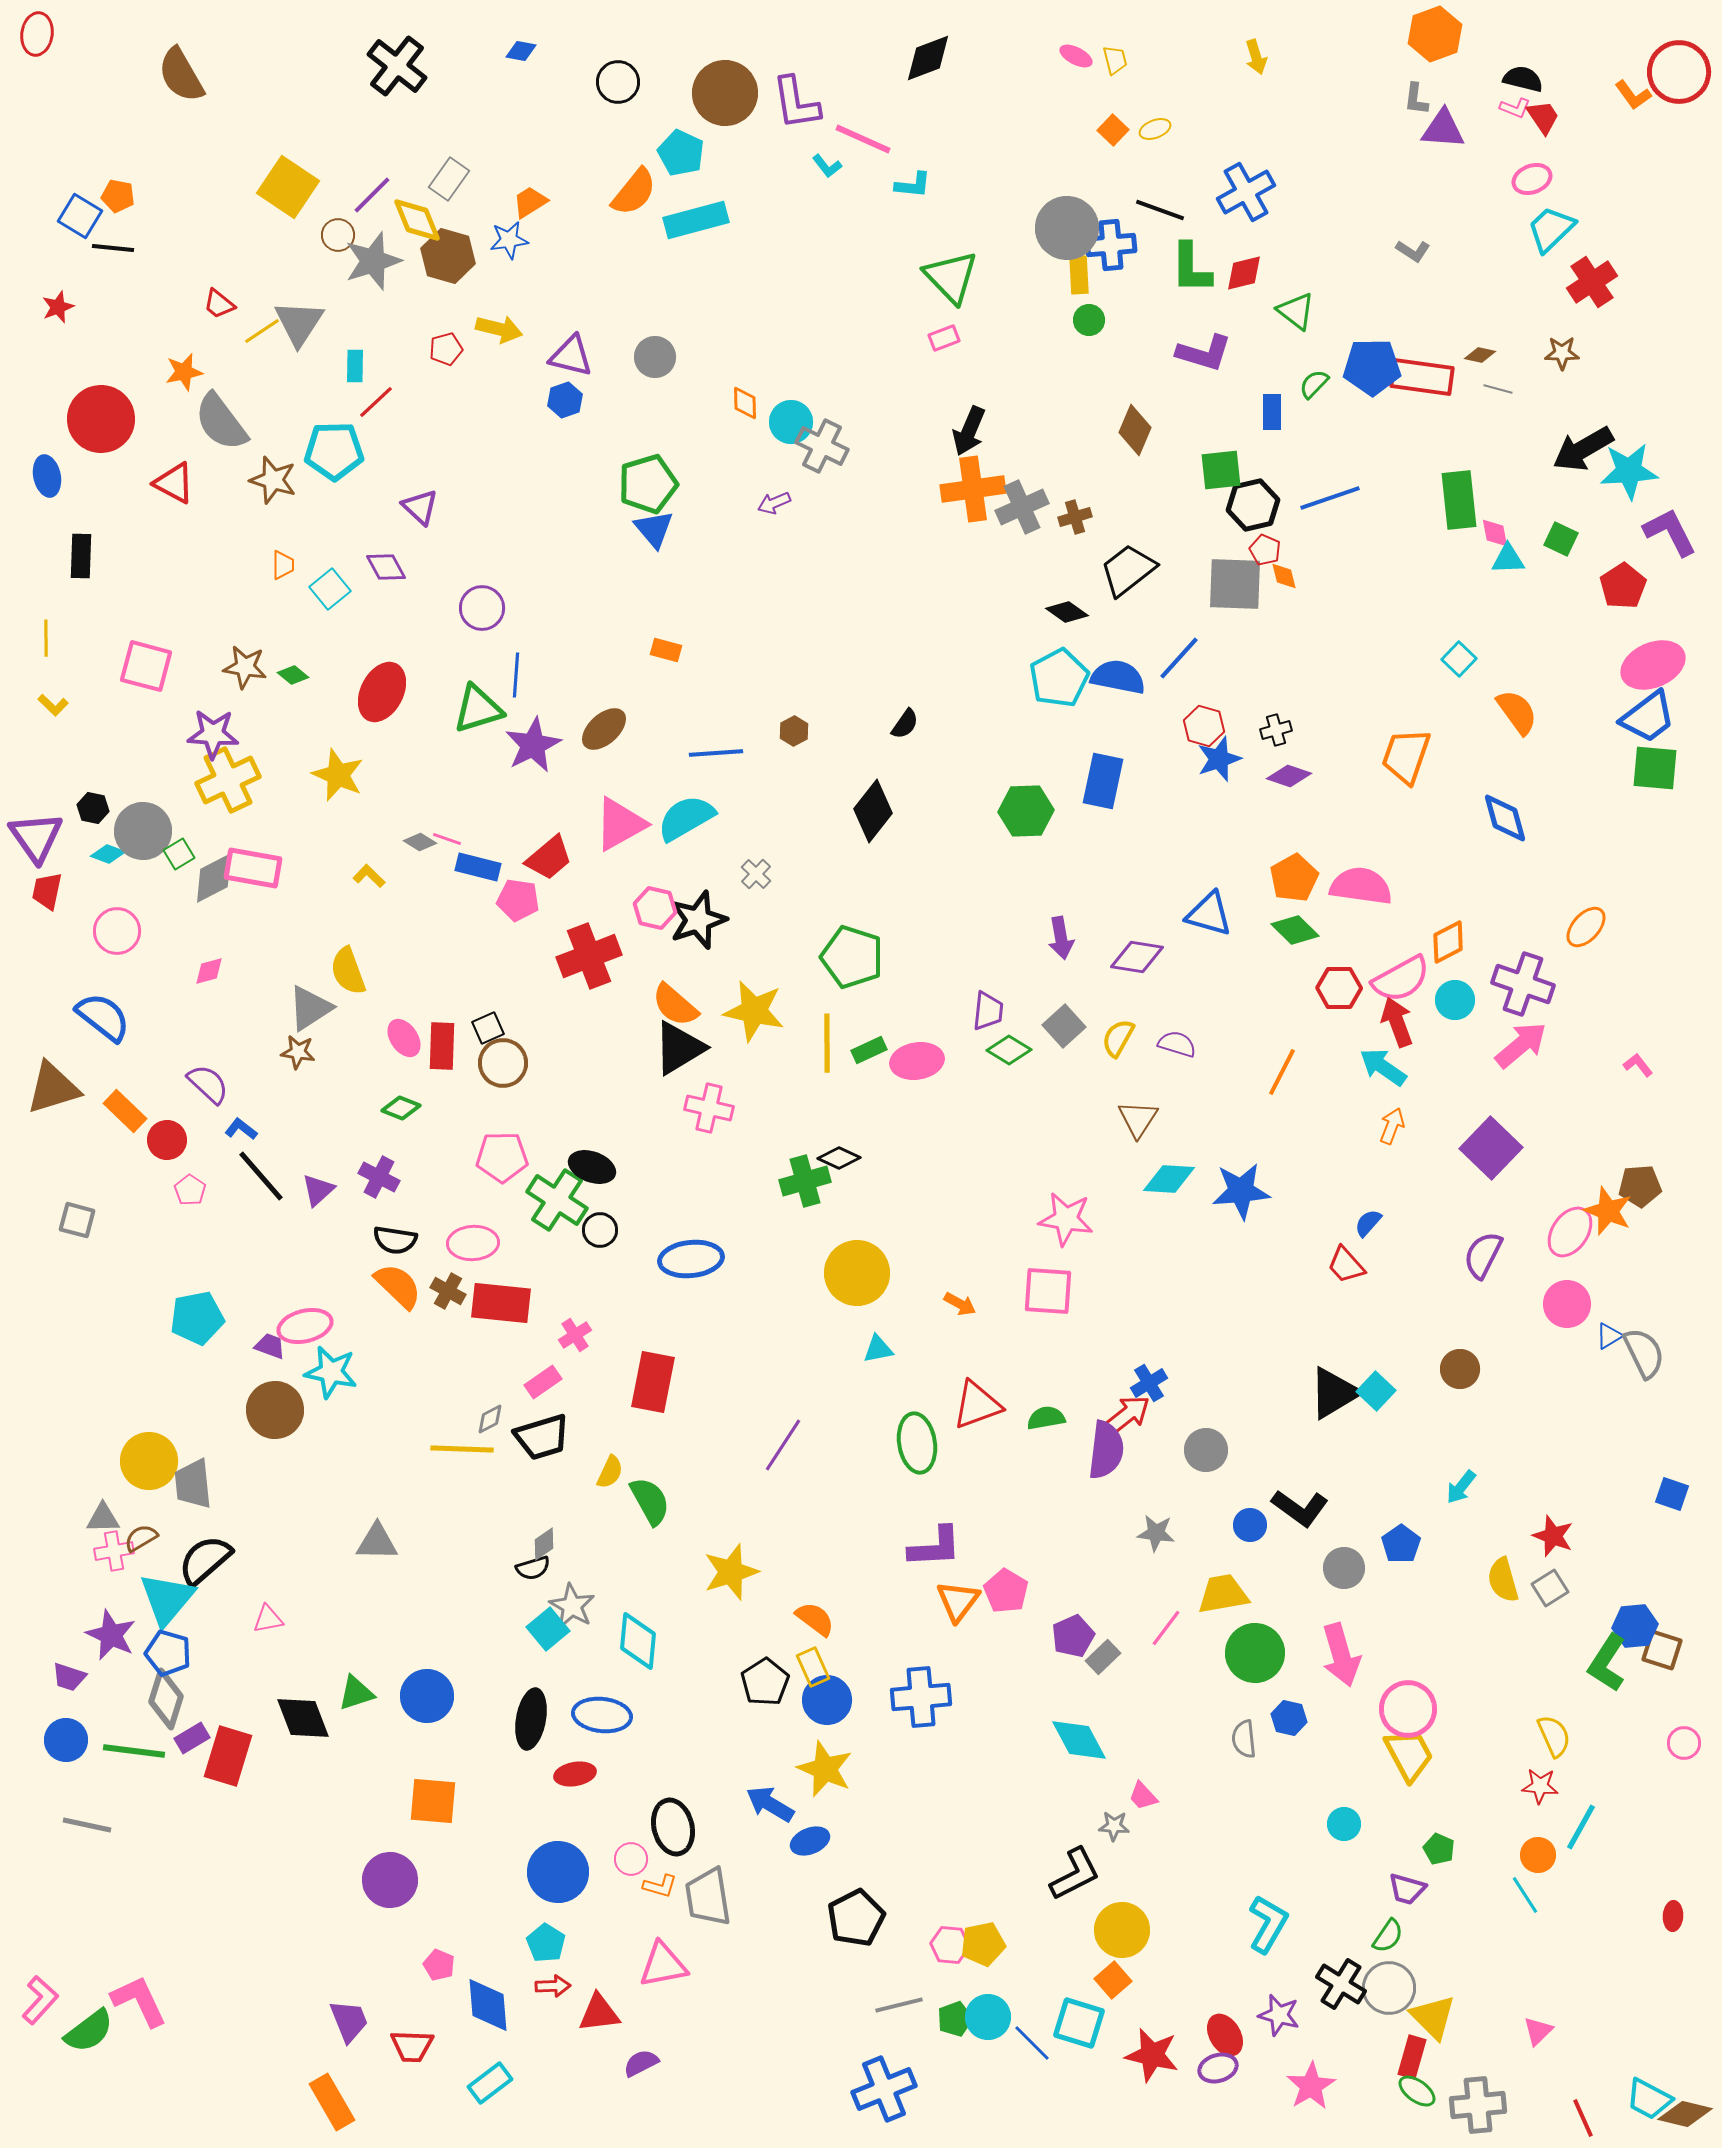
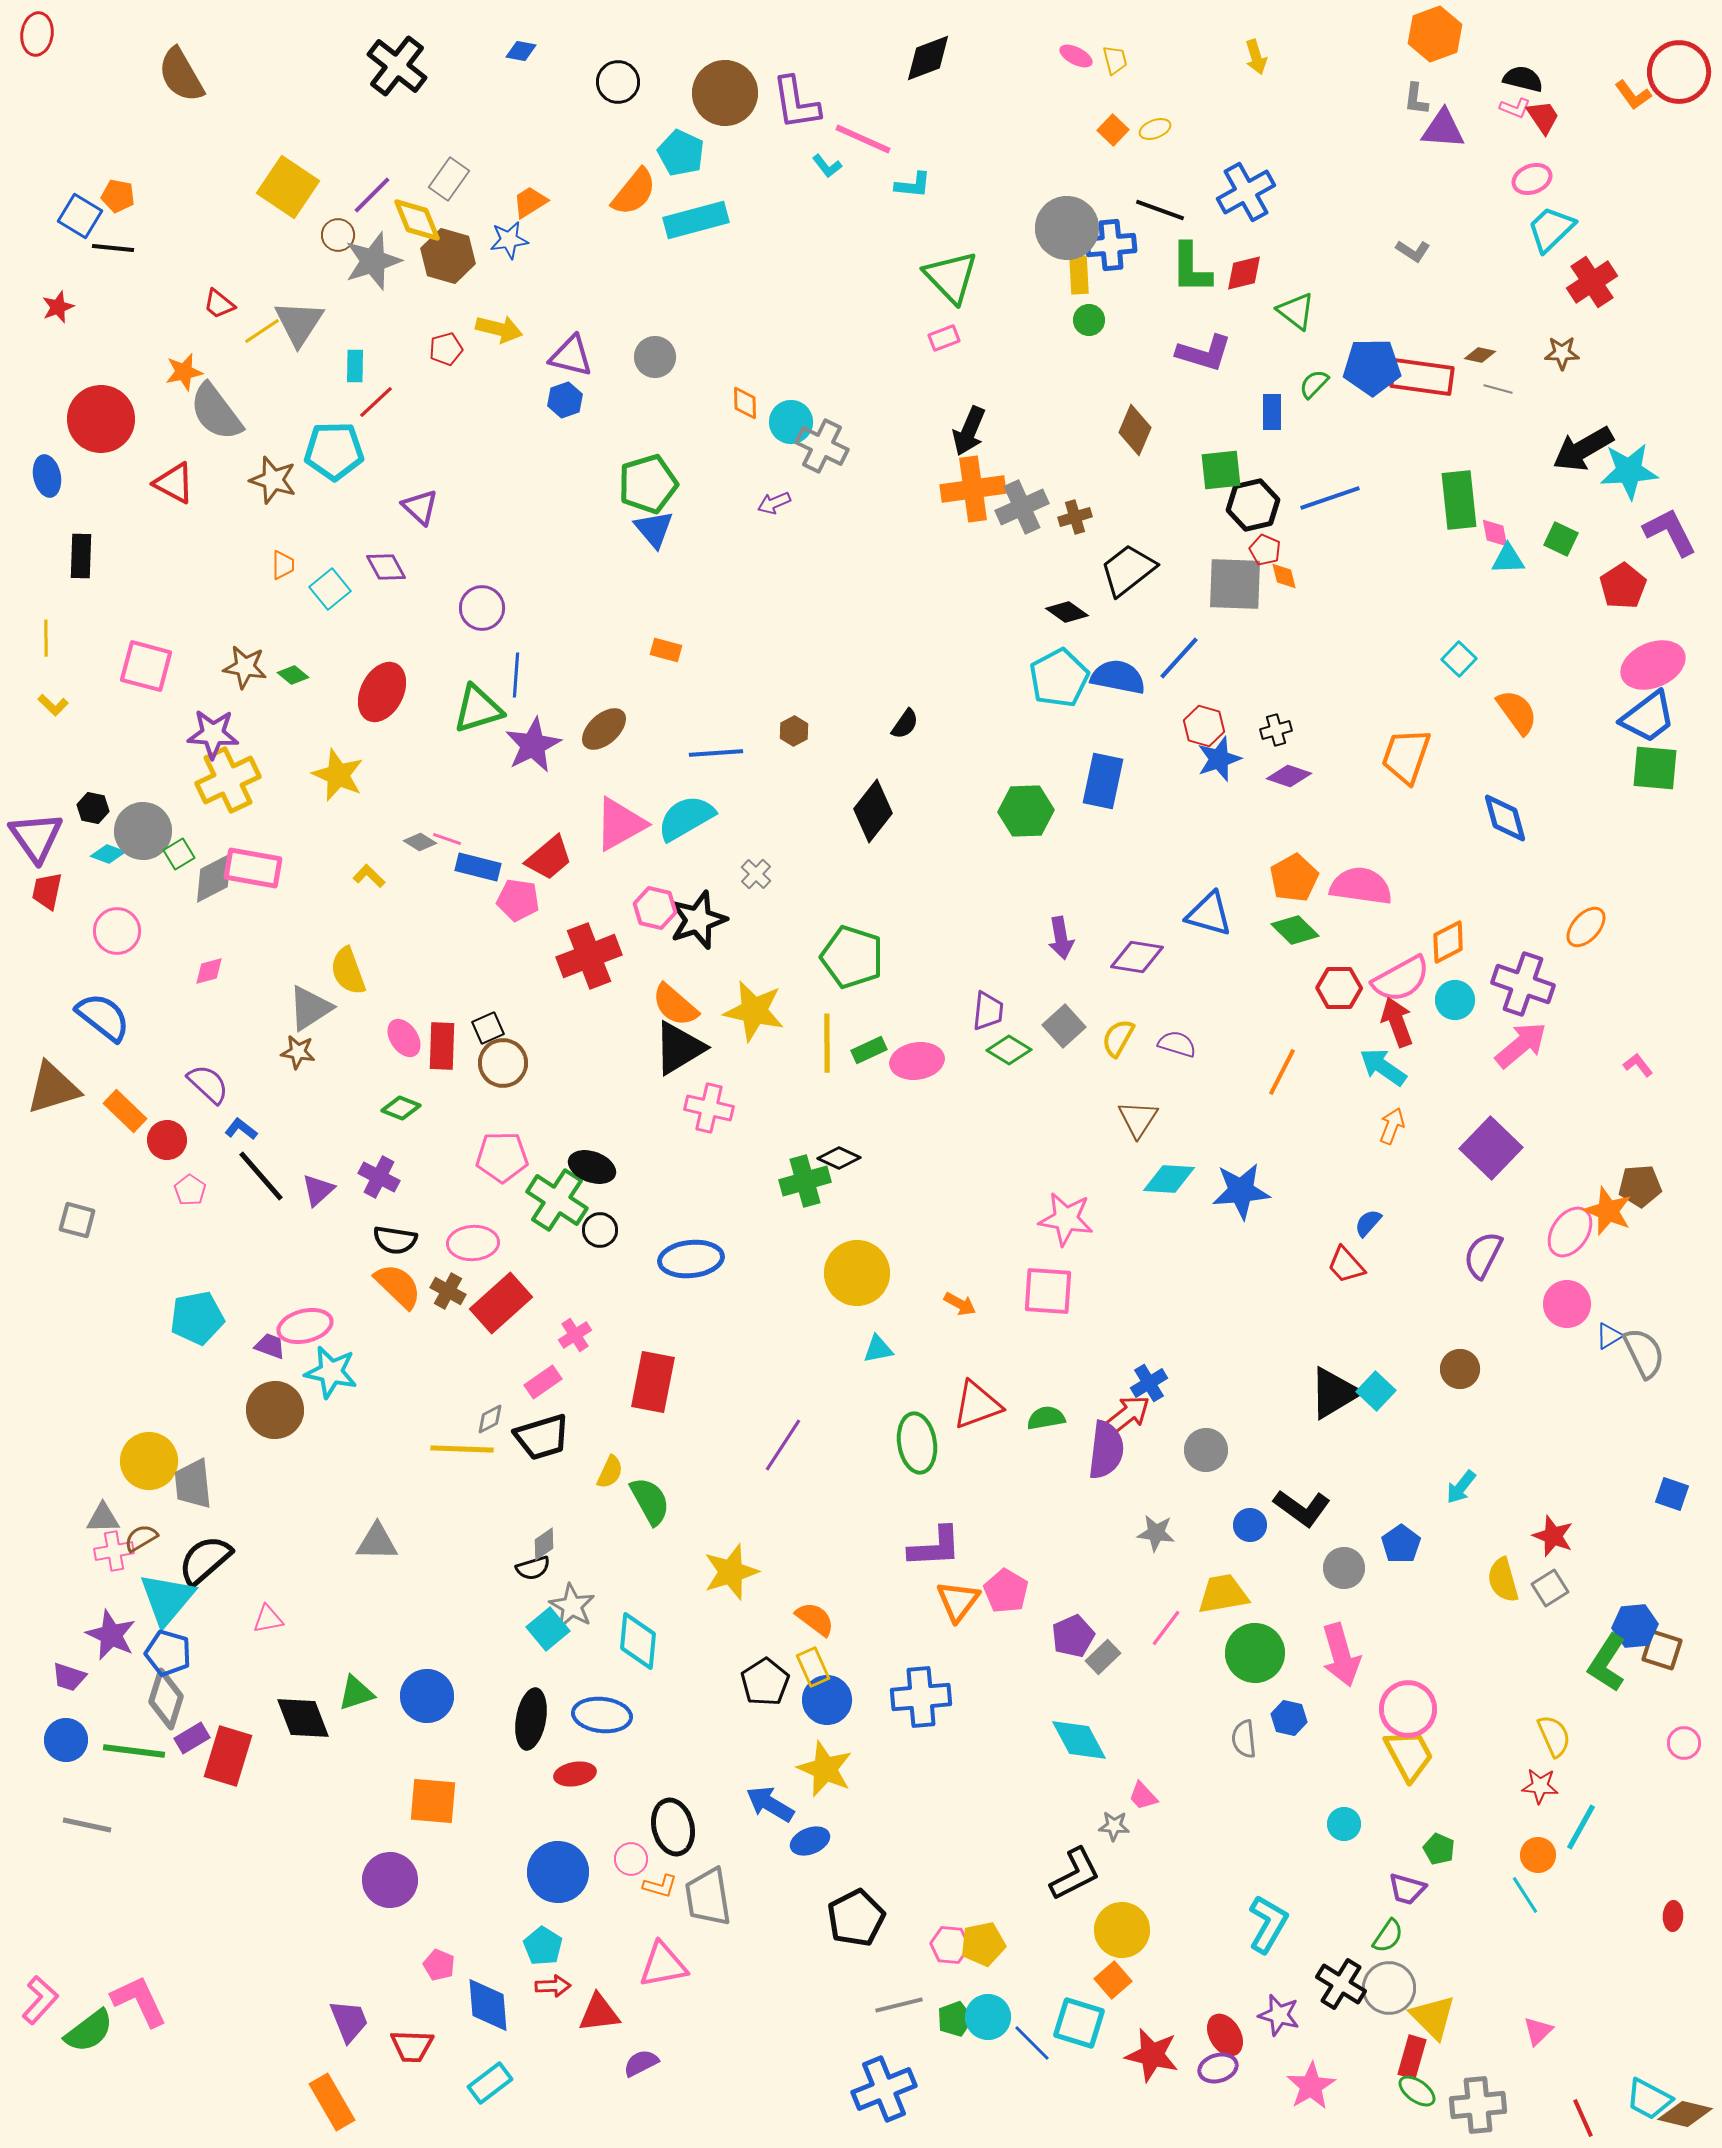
gray semicircle at (221, 422): moved 5 px left, 10 px up
red rectangle at (501, 1303): rotated 48 degrees counterclockwise
black L-shape at (1300, 1508): moved 2 px right
cyan pentagon at (546, 1943): moved 3 px left, 3 px down
